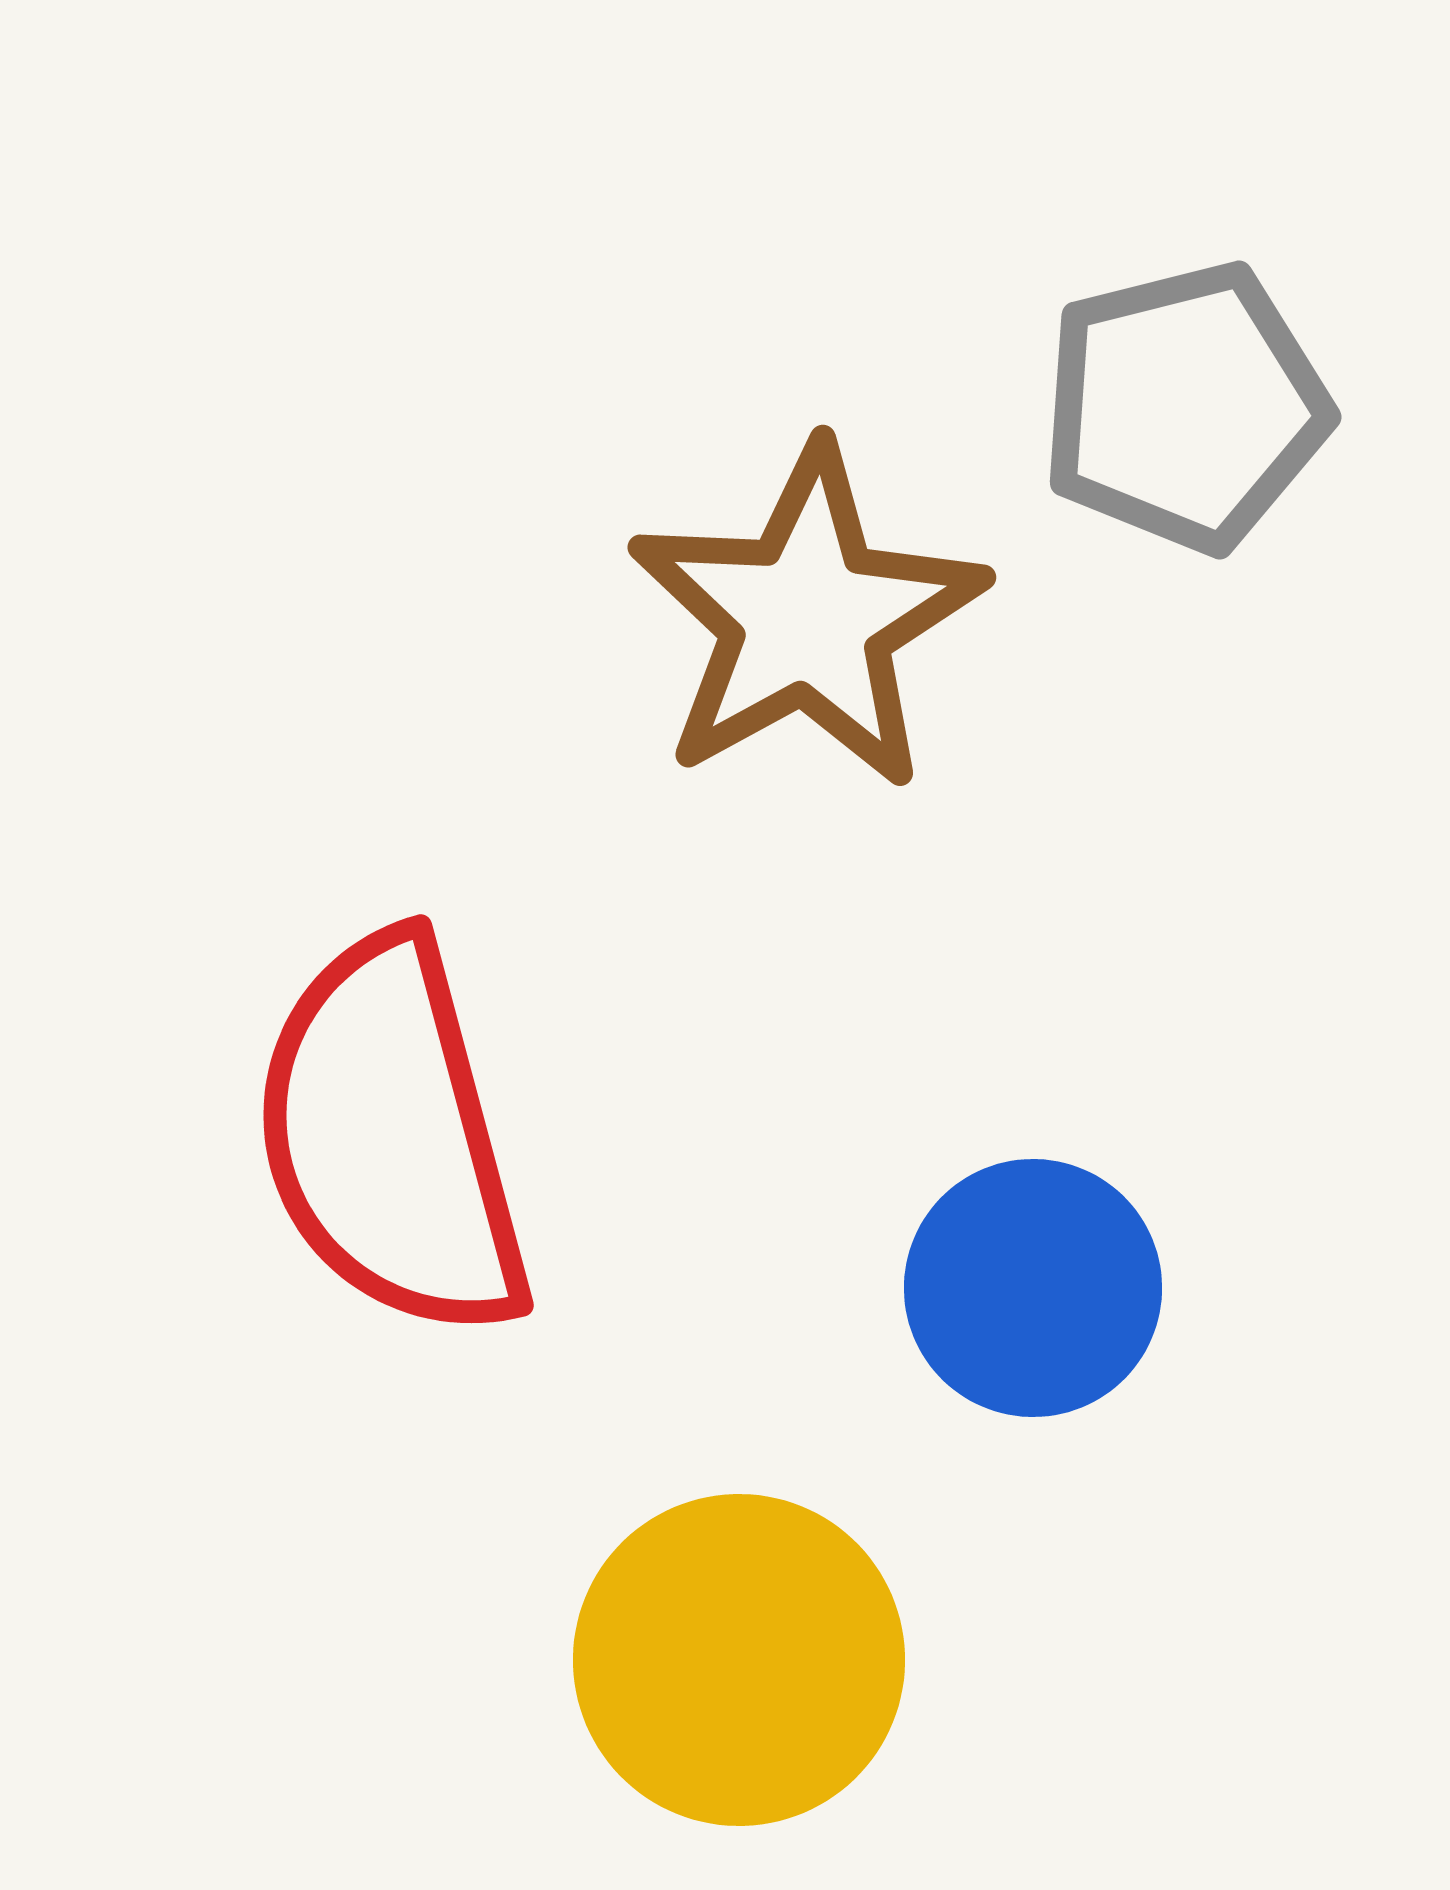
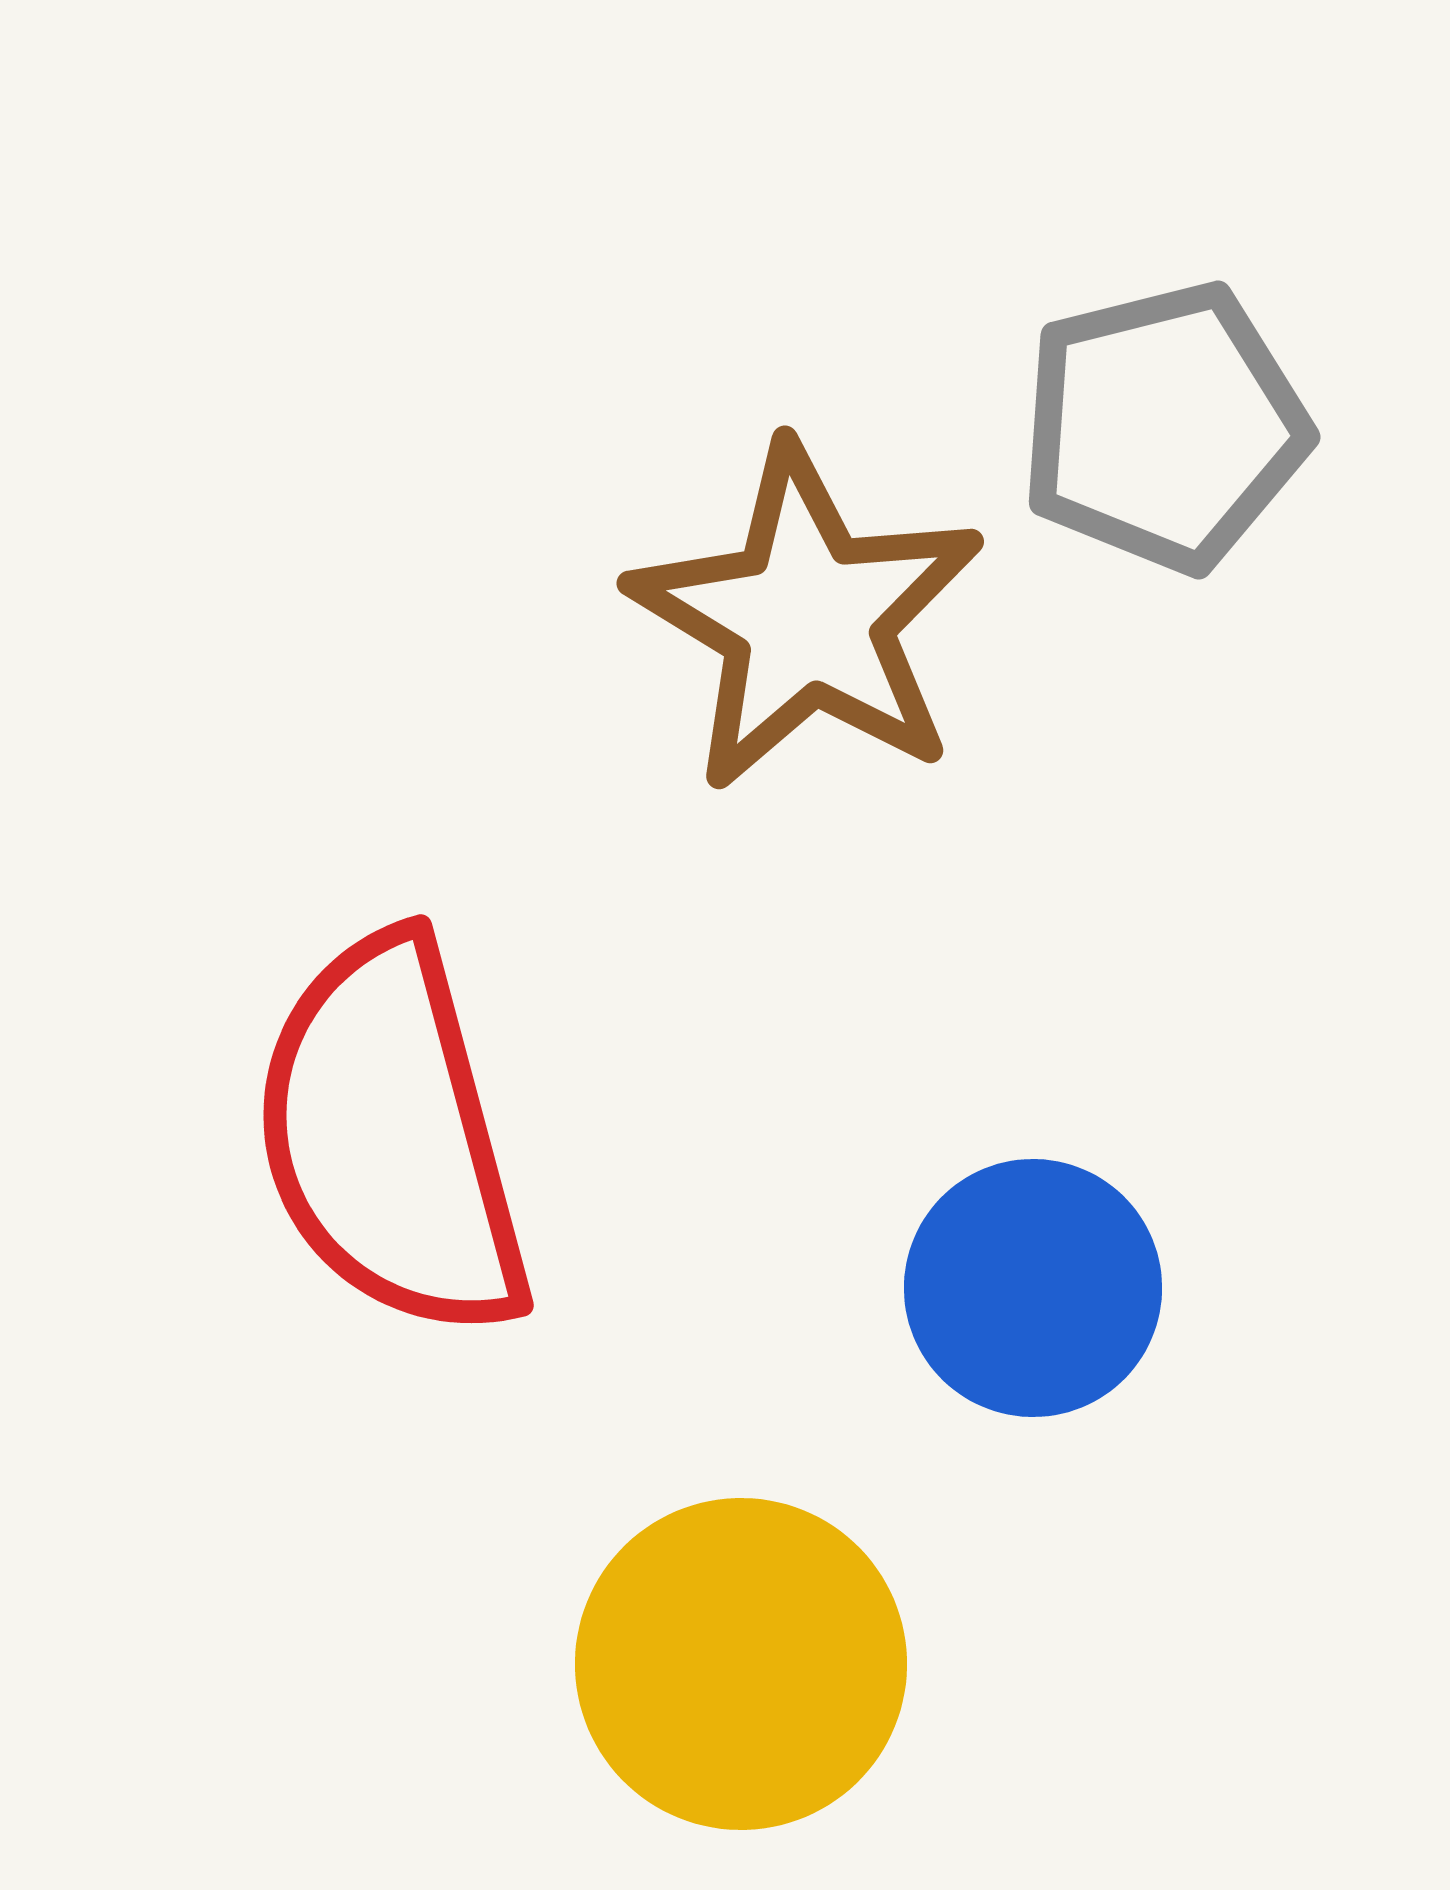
gray pentagon: moved 21 px left, 20 px down
brown star: rotated 12 degrees counterclockwise
yellow circle: moved 2 px right, 4 px down
